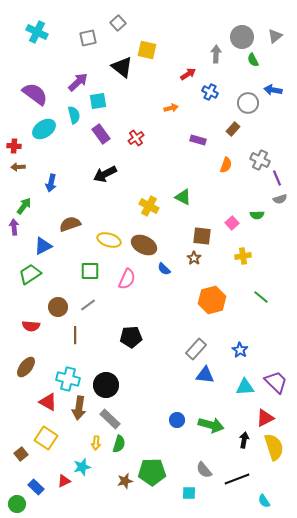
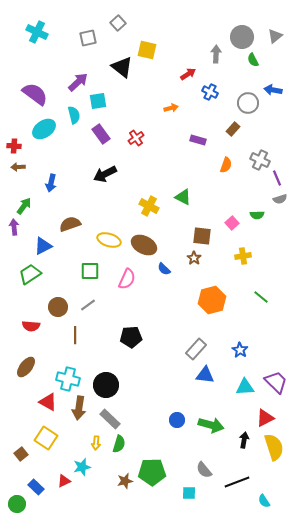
black line at (237, 479): moved 3 px down
